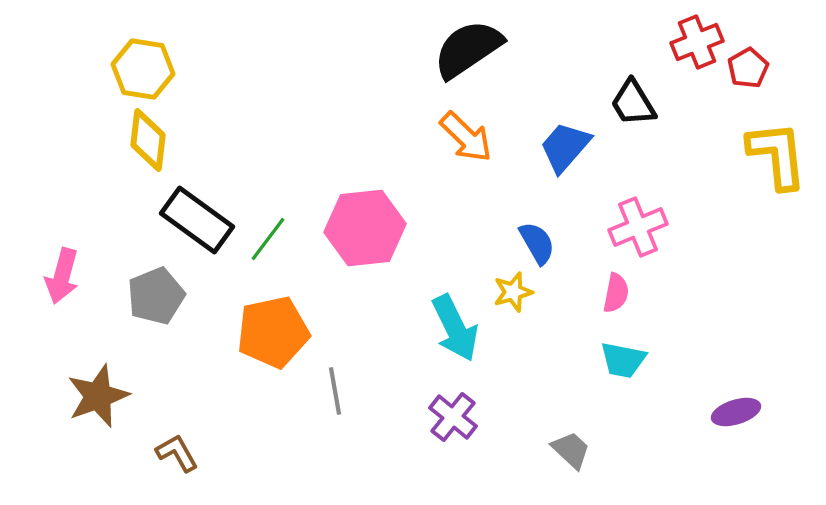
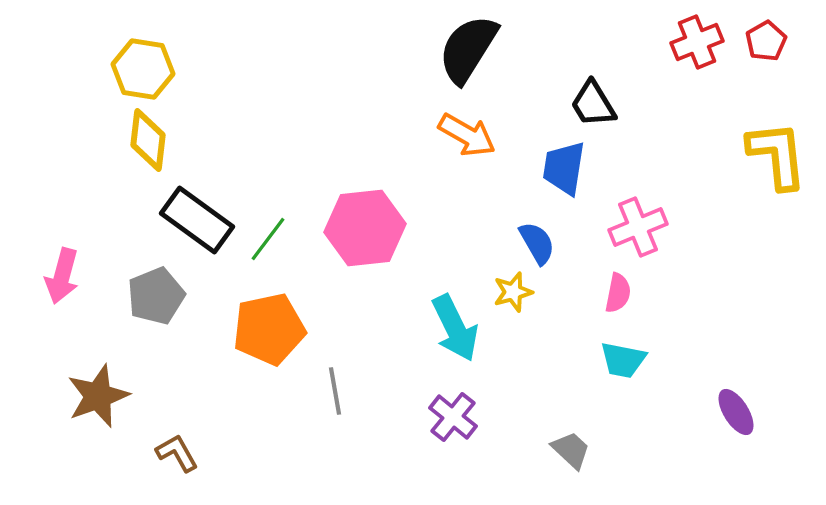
black semicircle: rotated 24 degrees counterclockwise
red pentagon: moved 18 px right, 27 px up
black trapezoid: moved 40 px left, 1 px down
orange arrow: moved 1 px right, 2 px up; rotated 14 degrees counterclockwise
blue trapezoid: moved 1 px left, 21 px down; rotated 32 degrees counterclockwise
pink semicircle: moved 2 px right
orange pentagon: moved 4 px left, 3 px up
purple ellipse: rotated 75 degrees clockwise
